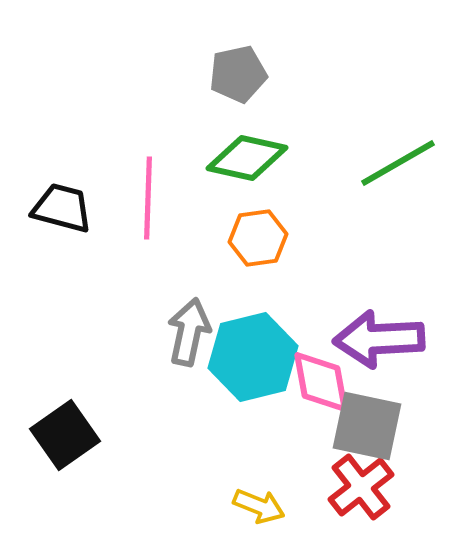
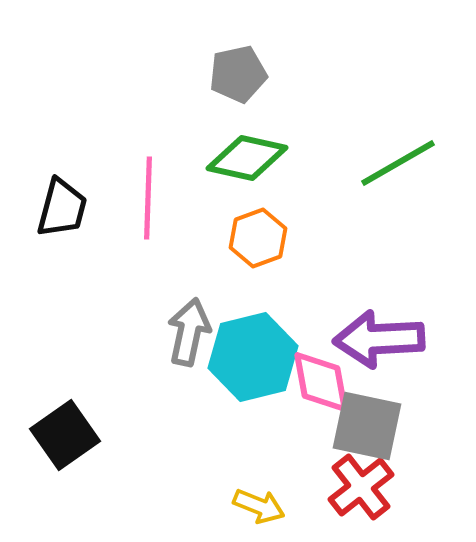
black trapezoid: rotated 90 degrees clockwise
orange hexagon: rotated 12 degrees counterclockwise
